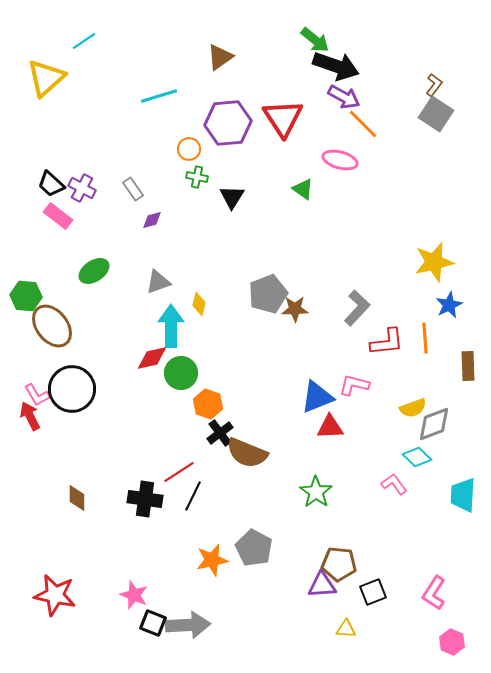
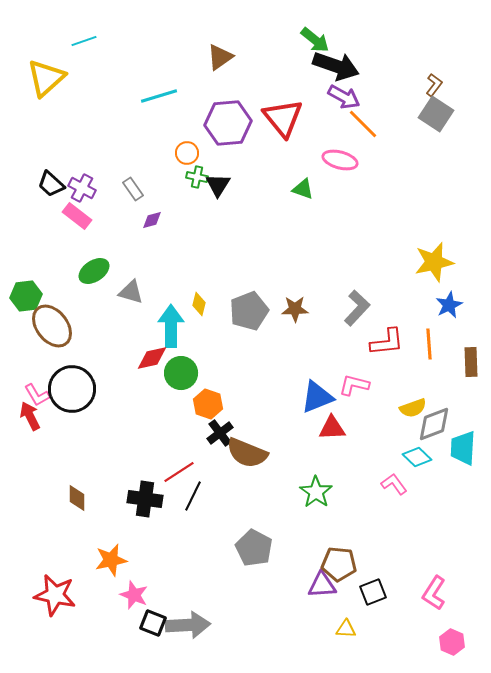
cyan line at (84, 41): rotated 15 degrees clockwise
red triangle at (283, 118): rotated 6 degrees counterclockwise
orange circle at (189, 149): moved 2 px left, 4 px down
green triangle at (303, 189): rotated 15 degrees counterclockwise
black triangle at (232, 197): moved 14 px left, 12 px up
pink rectangle at (58, 216): moved 19 px right
gray triangle at (158, 282): moved 27 px left, 10 px down; rotated 36 degrees clockwise
gray pentagon at (268, 294): moved 19 px left, 17 px down
green hexagon at (26, 296): rotated 12 degrees counterclockwise
orange line at (425, 338): moved 4 px right, 6 px down
brown rectangle at (468, 366): moved 3 px right, 4 px up
red triangle at (330, 427): moved 2 px right, 1 px down
cyan trapezoid at (463, 495): moved 47 px up
orange star at (212, 560): moved 101 px left
